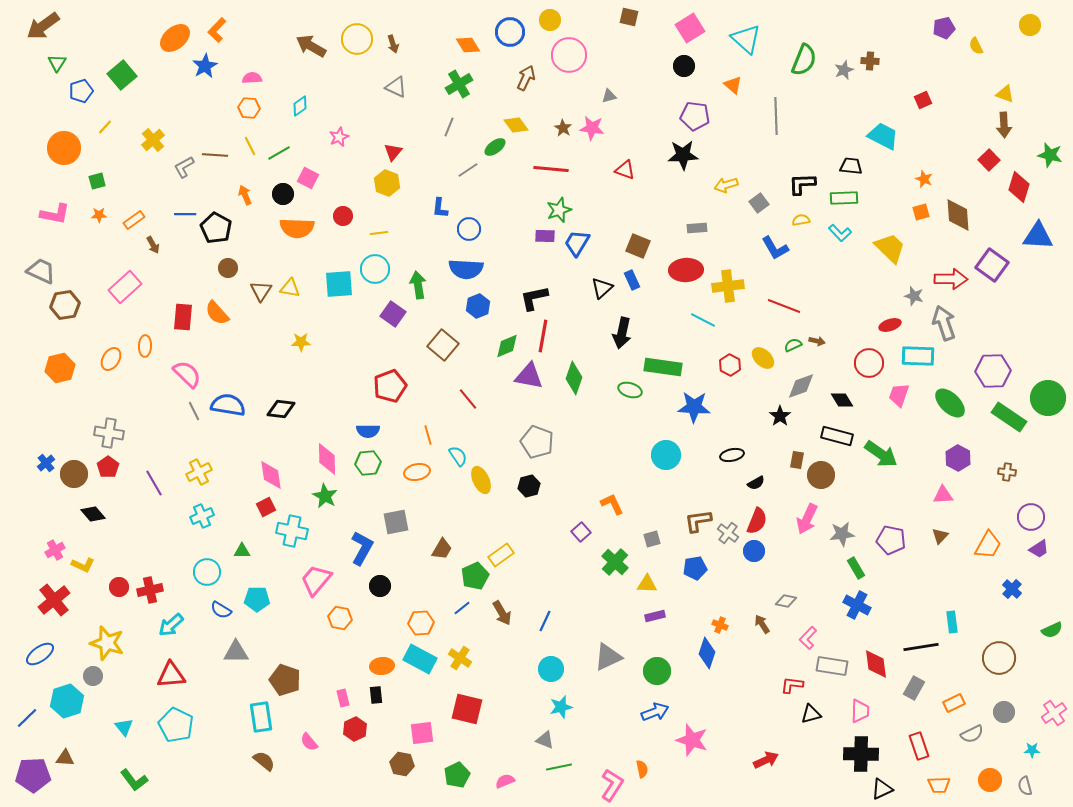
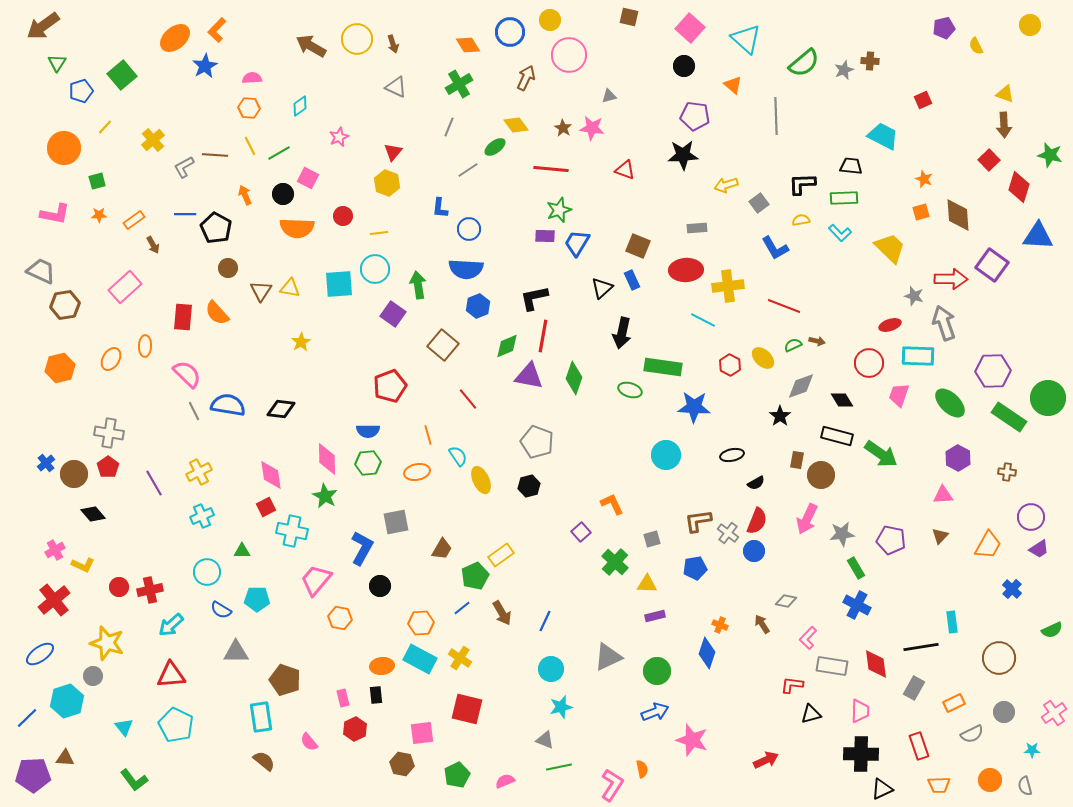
pink square at (690, 28): rotated 16 degrees counterclockwise
green semicircle at (804, 60): moved 3 px down; rotated 28 degrees clockwise
yellow star at (301, 342): rotated 30 degrees counterclockwise
